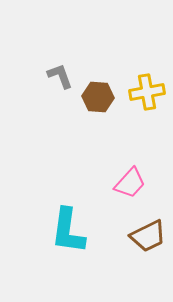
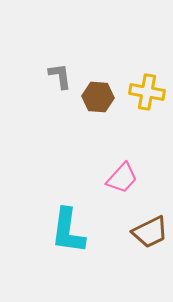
gray L-shape: rotated 12 degrees clockwise
yellow cross: rotated 20 degrees clockwise
pink trapezoid: moved 8 px left, 5 px up
brown trapezoid: moved 2 px right, 4 px up
